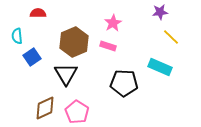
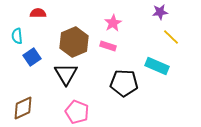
cyan rectangle: moved 3 px left, 1 px up
brown diamond: moved 22 px left
pink pentagon: rotated 10 degrees counterclockwise
